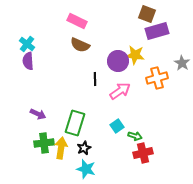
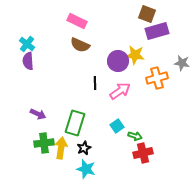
gray star: rotated 21 degrees counterclockwise
black line: moved 4 px down
